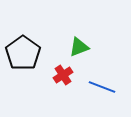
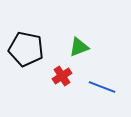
black pentagon: moved 3 px right, 4 px up; rotated 24 degrees counterclockwise
red cross: moved 1 px left, 1 px down
